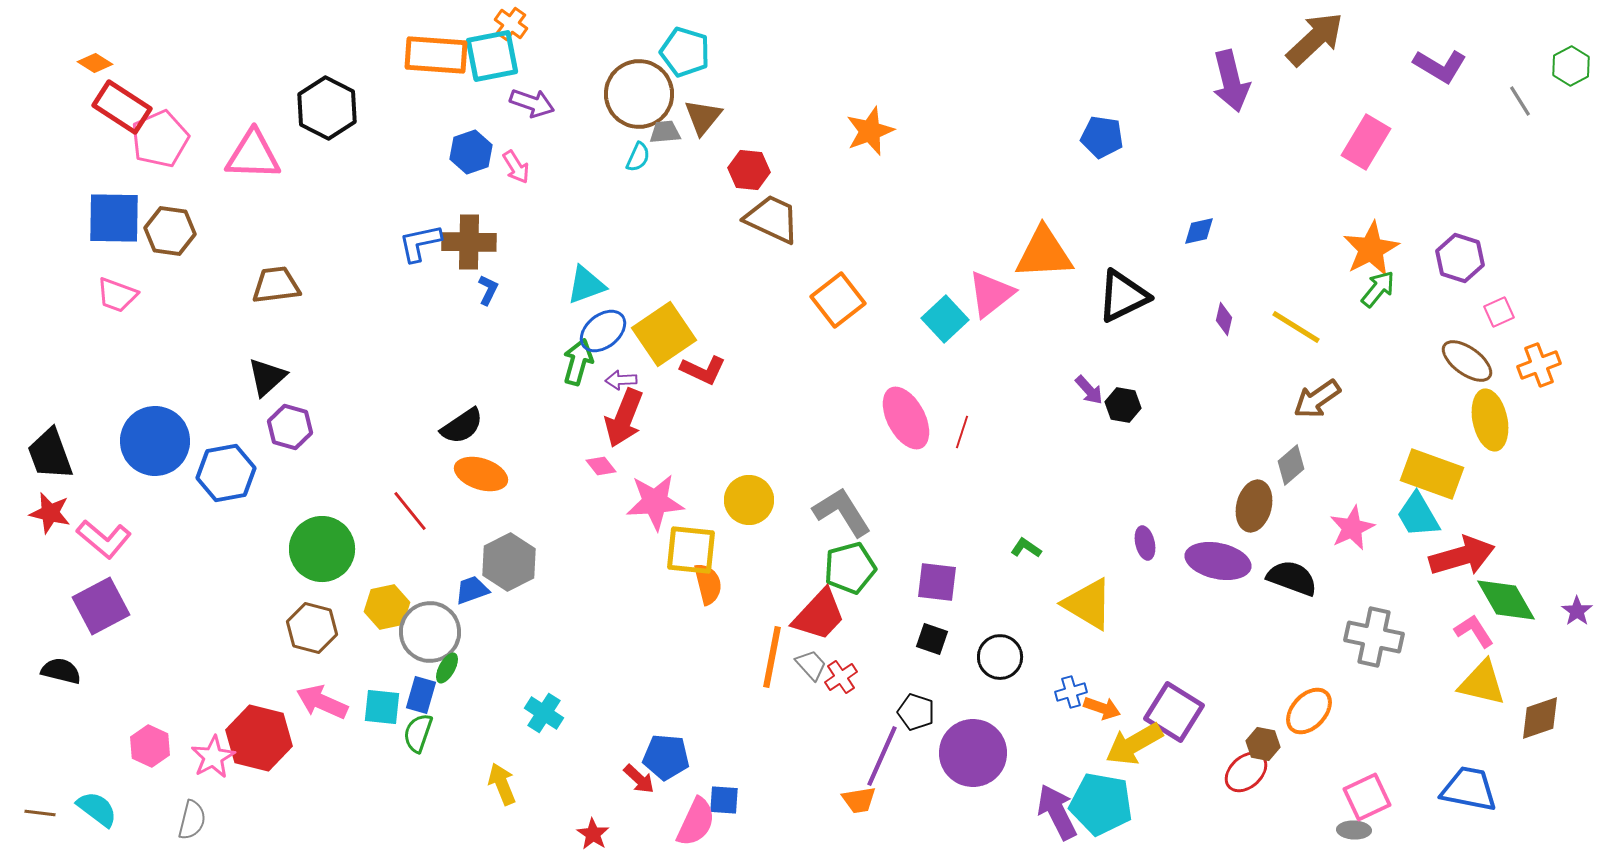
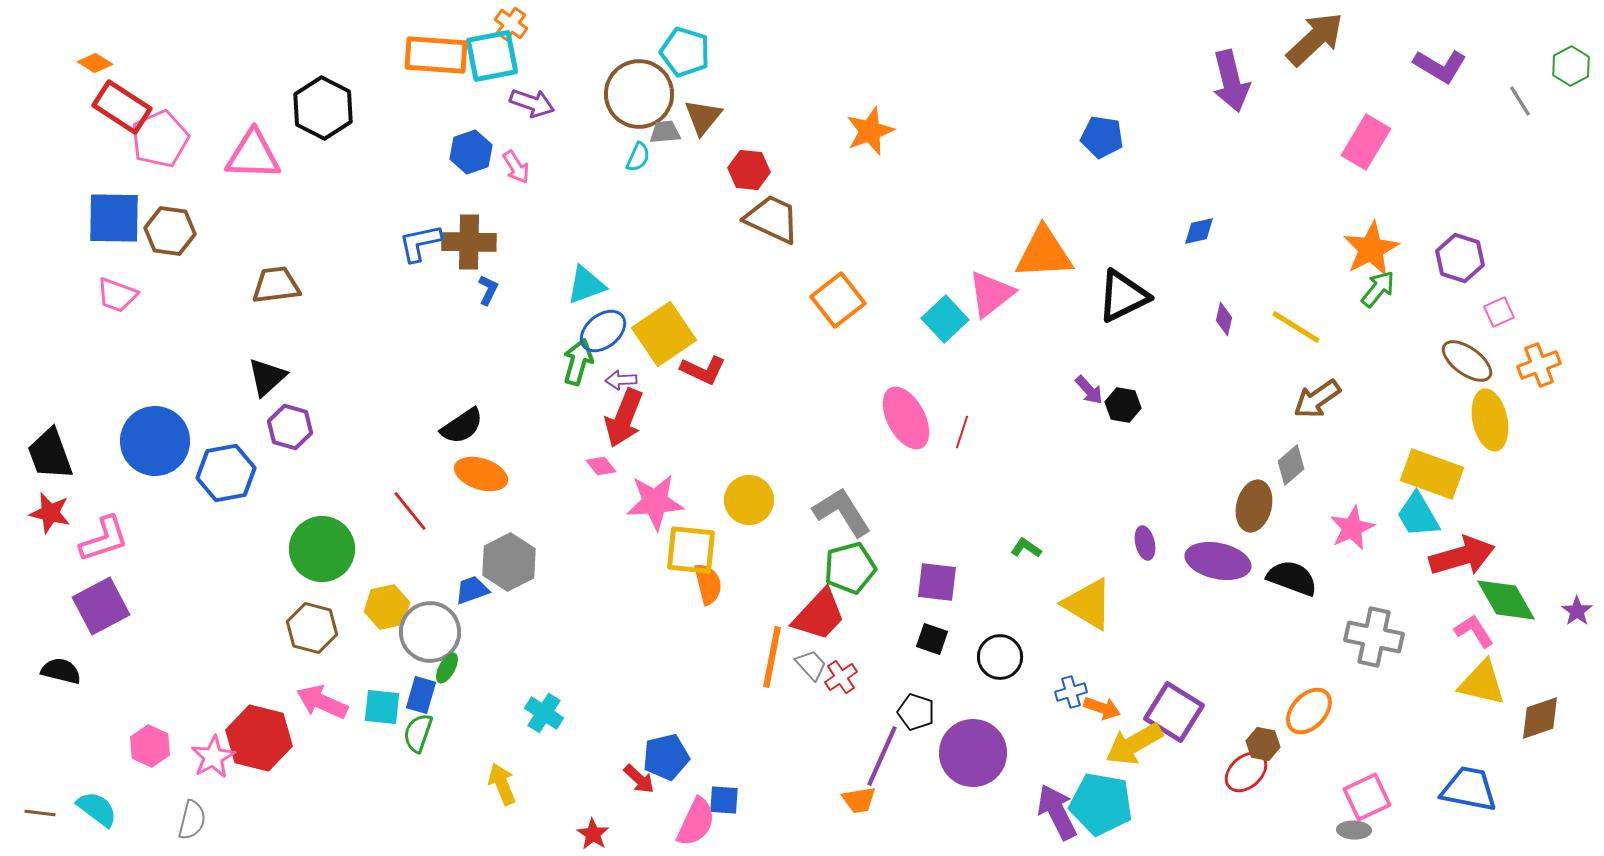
black hexagon at (327, 108): moved 4 px left
pink L-shape at (104, 539): rotated 58 degrees counterclockwise
blue pentagon at (666, 757): rotated 18 degrees counterclockwise
